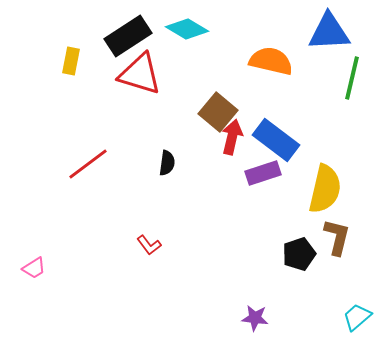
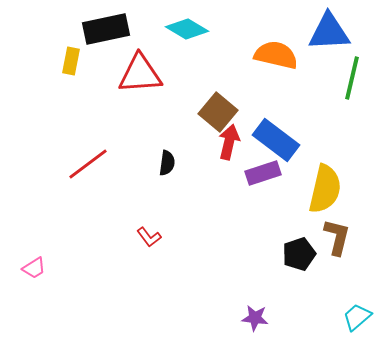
black rectangle: moved 22 px left, 7 px up; rotated 21 degrees clockwise
orange semicircle: moved 5 px right, 6 px up
red triangle: rotated 21 degrees counterclockwise
red arrow: moved 3 px left, 5 px down
red L-shape: moved 8 px up
